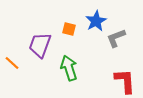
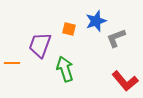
blue star: rotated 10 degrees clockwise
orange line: rotated 42 degrees counterclockwise
green arrow: moved 4 px left, 1 px down
red L-shape: rotated 144 degrees clockwise
